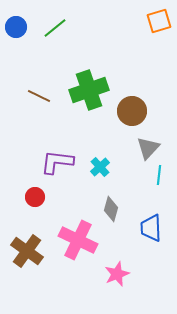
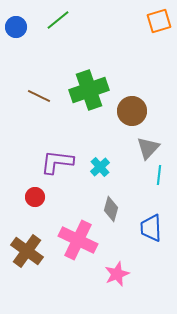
green line: moved 3 px right, 8 px up
